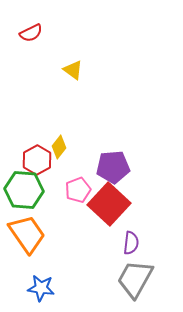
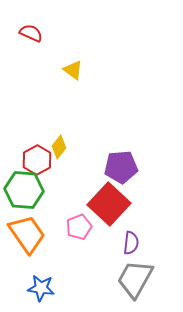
red semicircle: rotated 130 degrees counterclockwise
purple pentagon: moved 8 px right
pink pentagon: moved 1 px right, 37 px down
